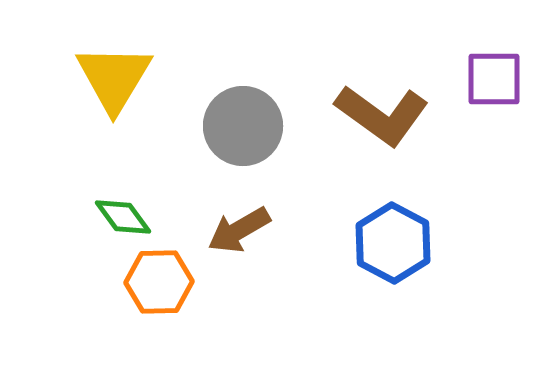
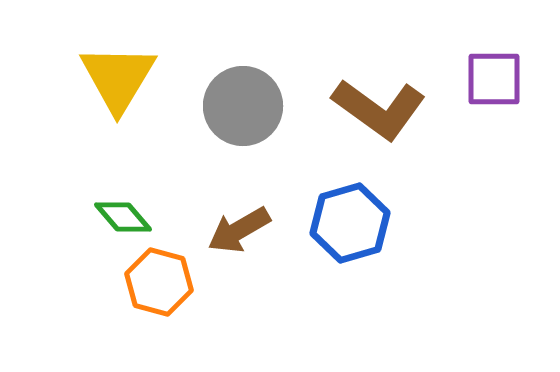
yellow triangle: moved 4 px right
brown L-shape: moved 3 px left, 6 px up
gray circle: moved 20 px up
green diamond: rotated 4 degrees counterclockwise
blue hexagon: moved 43 px left, 20 px up; rotated 16 degrees clockwise
orange hexagon: rotated 16 degrees clockwise
